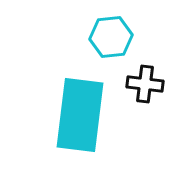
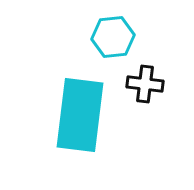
cyan hexagon: moved 2 px right
